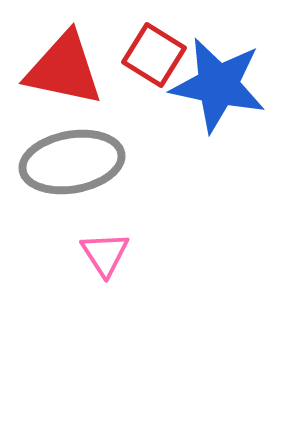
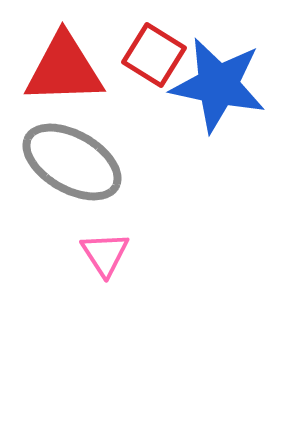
red triangle: rotated 14 degrees counterclockwise
gray ellipse: rotated 40 degrees clockwise
